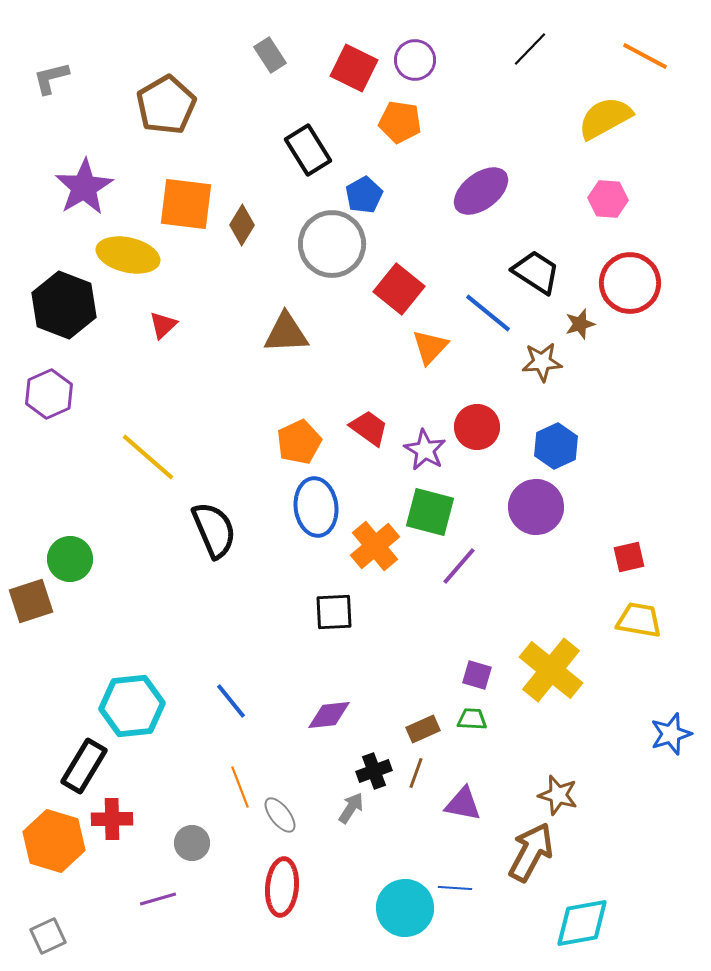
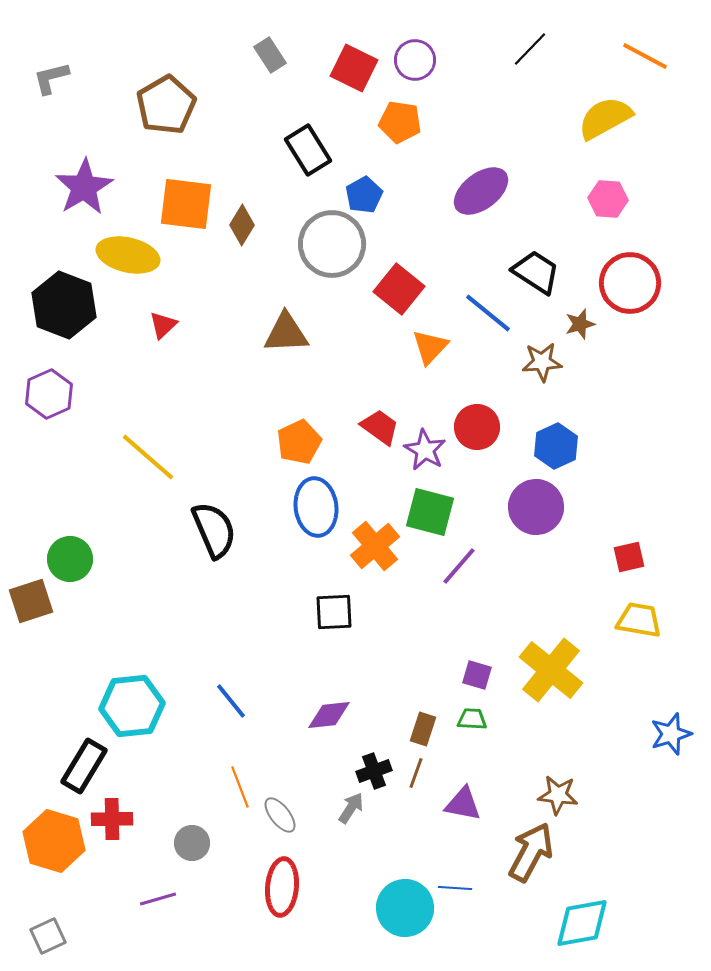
red trapezoid at (369, 428): moved 11 px right, 1 px up
brown rectangle at (423, 729): rotated 48 degrees counterclockwise
brown star at (558, 795): rotated 9 degrees counterclockwise
